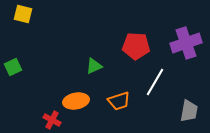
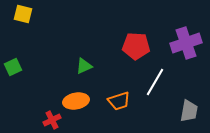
green triangle: moved 10 px left
red cross: rotated 36 degrees clockwise
